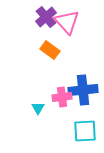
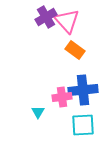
purple cross: rotated 10 degrees clockwise
pink triangle: moved 1 px up
orange rectangle: moved 25 px right
cyan triangle: moved 4 px down
cyan square: moved 2 px left, 6 px up
